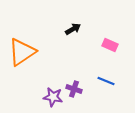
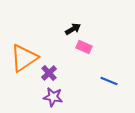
pink rectangle: moved 26 px left, 2 px down
orange triangle: moved 2 px right, 6 px down
blue line: moved 3 px right
purple cross: moved 25 px left, 16 px up; rotated 28 degrees clockwise
